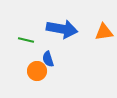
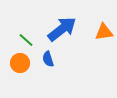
blue arrow: rotated 48 degrees counterclockwise
green line: rotated 28 degrees clockwise
orange circle: moved 17 px left, 8 px up
